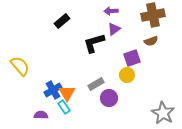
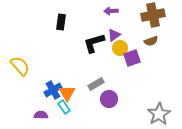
black rectangle: moved 1 px left, 1 px down; rotated 42 degrees counterclockwise
purple triangle: moved 6 px down
yellow circle: moved 7 px left, 27 px up
purple circle: moved 1 px down
gray star: moved 4 px left, 1 px down; rotated 10 degrees clockwise
